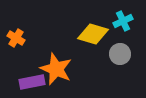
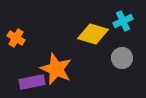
gray circle: moved 2 px right, 4 px down
